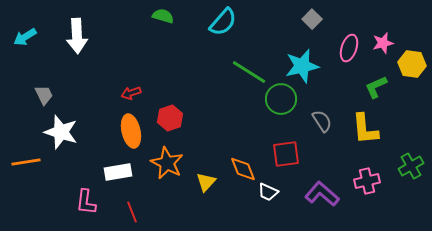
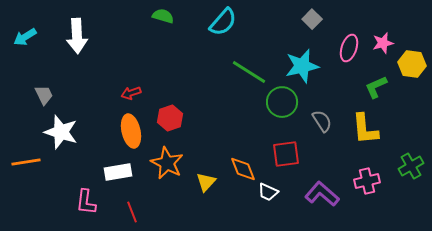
green circle: moved 1 px right, 3 px down
